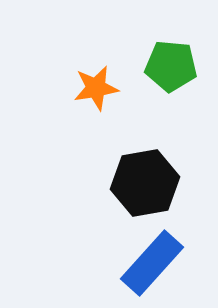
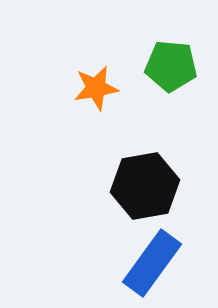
black hexagon: moved 3 px down
blue rectangle: rotated 6 degrees counterclockwise
